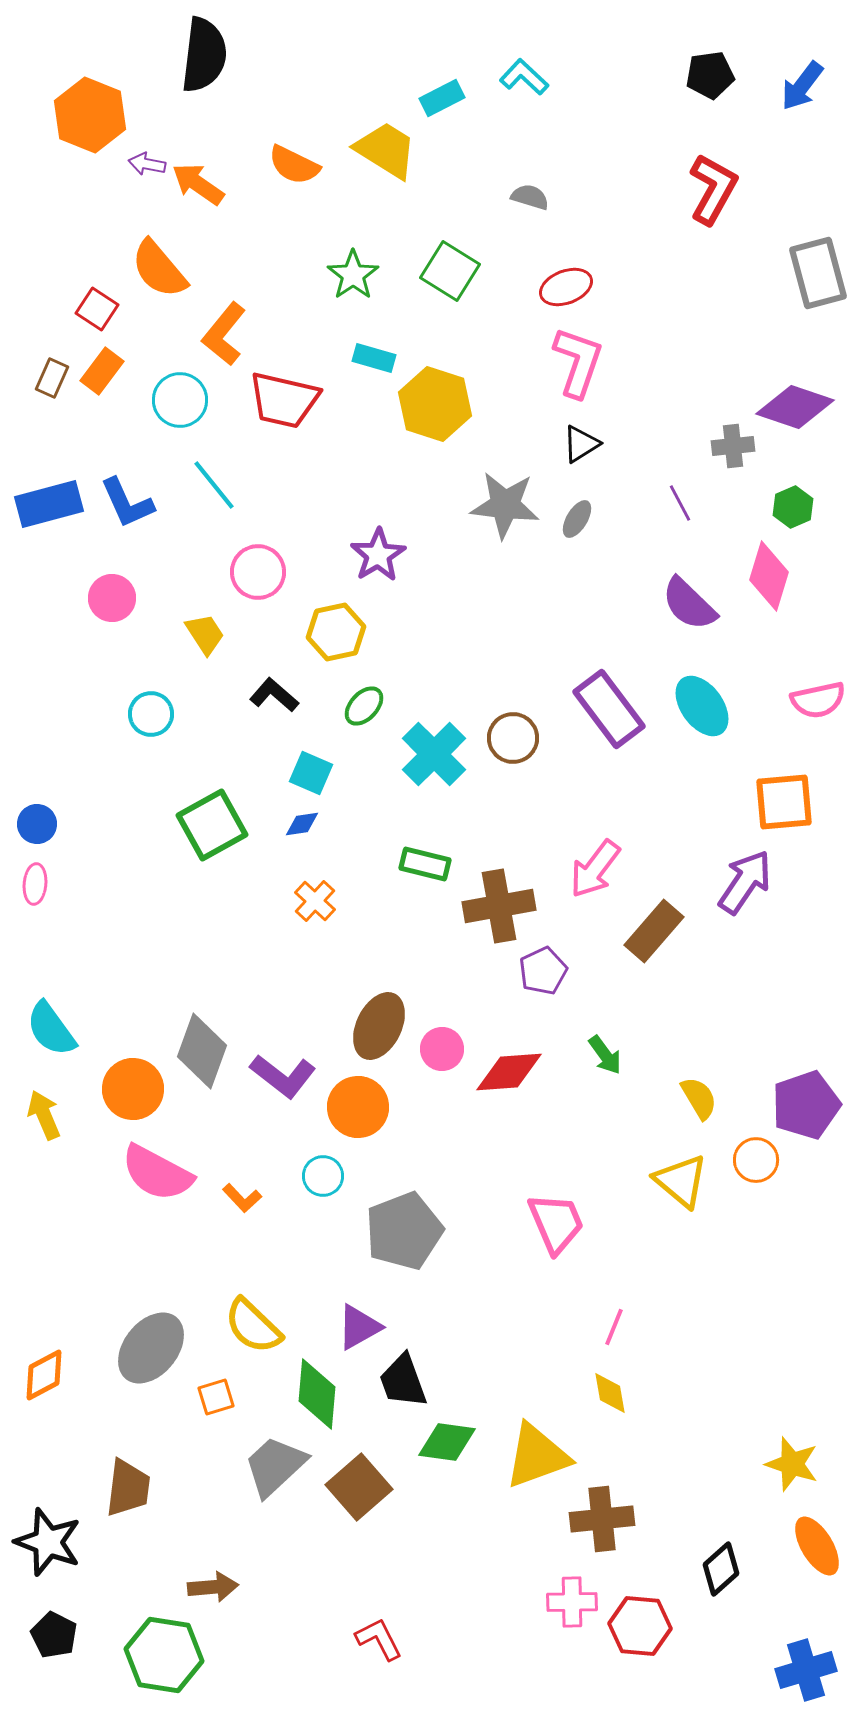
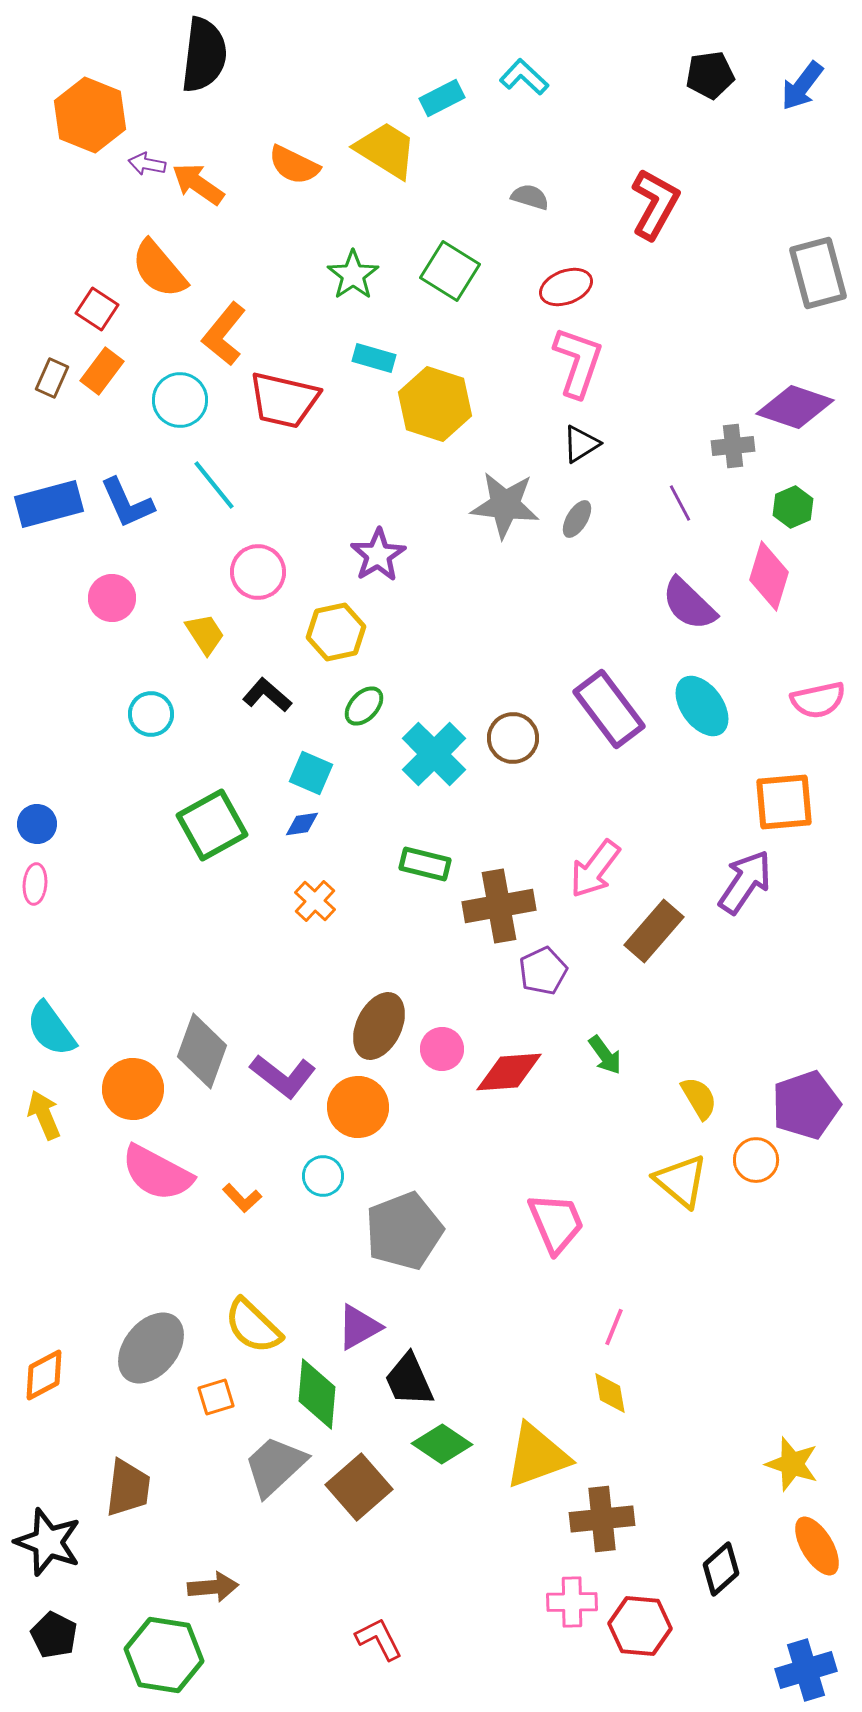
red L-shape at (713, 189): moved 58 px left, 15 px down
black L-shape at (274, 695): moved 7 px left
black trapezoid at (403, 1381): moved 6 px right, 1 px up; rotated 4 degrees counterclockwise
green diamond at (447, 1442): moved 5 px left, 2 px down; rotated 26 degrees clockwise
